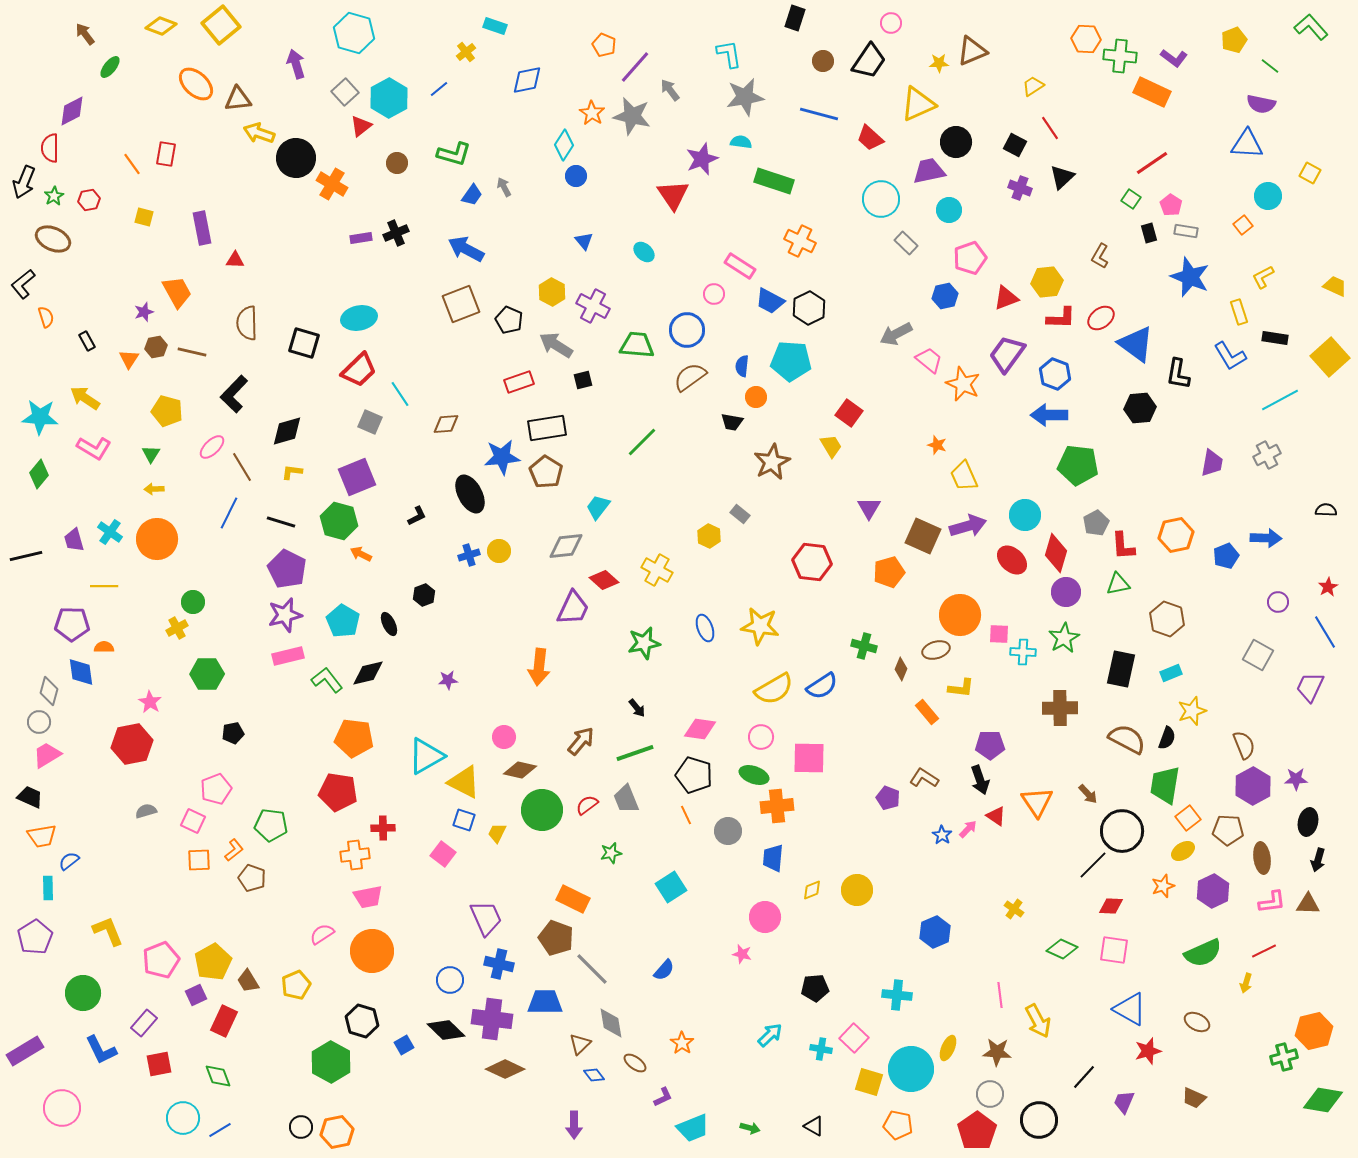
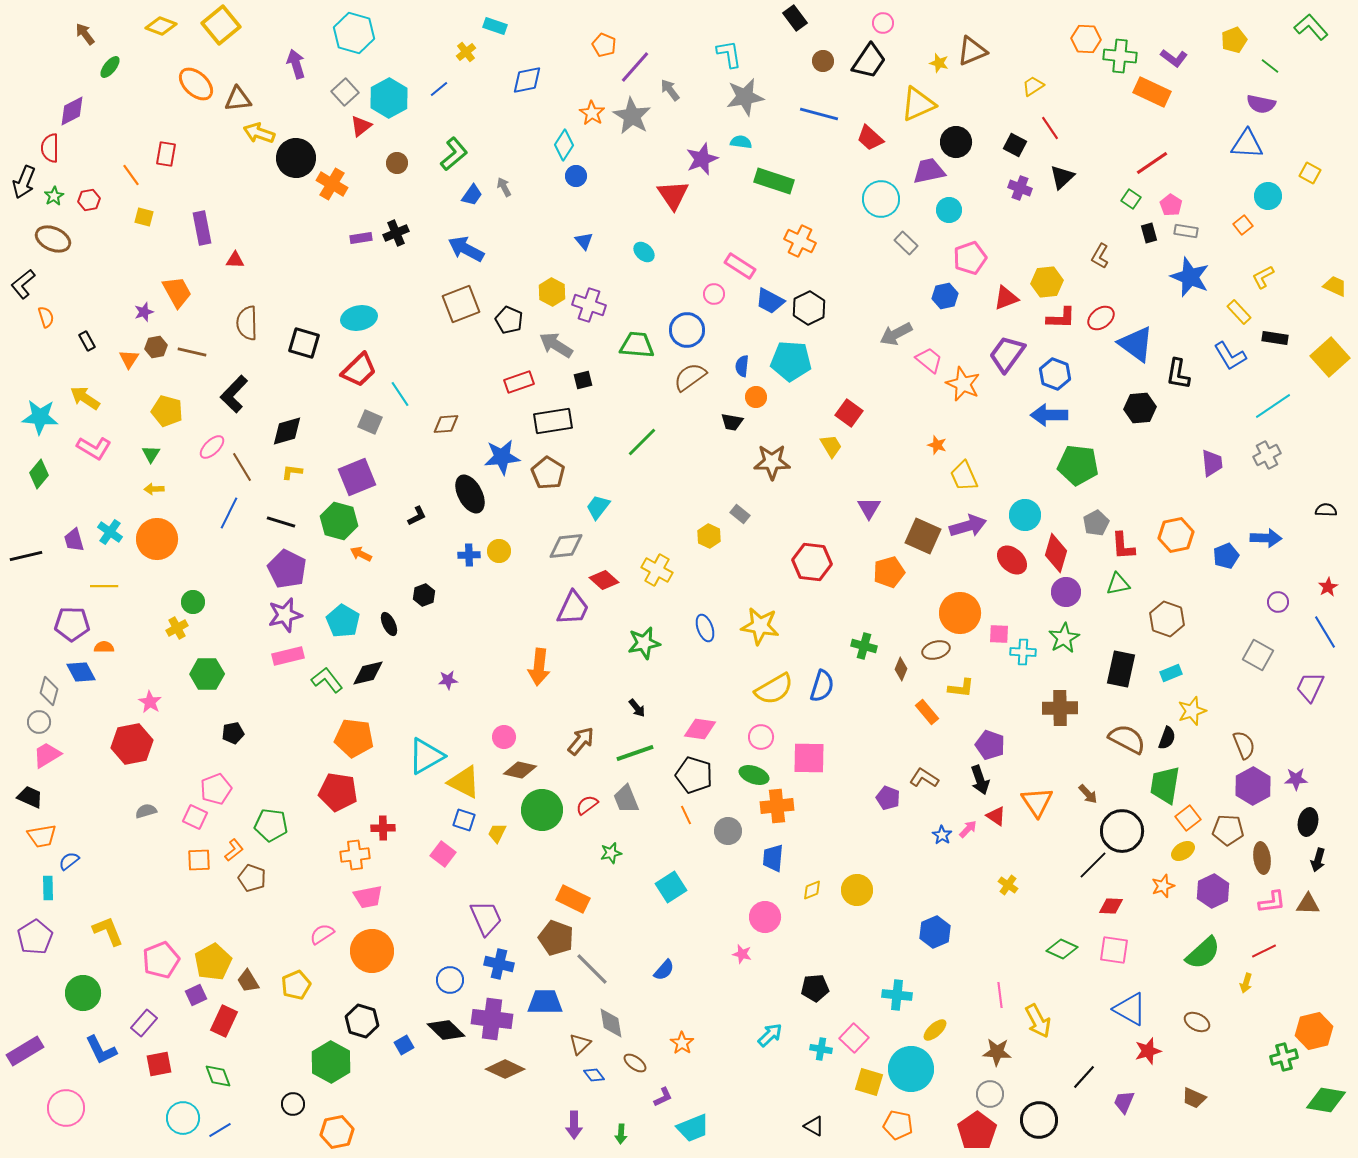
black rectangle at (795, 18): rotated 55 degrees counterclockwise
pink circle at (891, 23): moved 8 px left
yellow star at (939, 63): rotated 18 degrees clockwise
gray star at (632, 116): rotated 18 degrees clockwise
green L-shape at (454, 154): rotated 56 degrees counterclockwise
orange line at (132, 164): moved 1 px left, 11 px down
purple cross at (593, 306): moved 4 px left, 1 px up; rotated 8 degrees counterclockwise
yellow rectangle at (1239, 312): rotated 25 degrees counterclockwise
cyan line at (1280, 400): moved 7 px left, 6 px down; rotated 6 degrees counterclockwise
black rectangle at (547, 428): moved 6 px right, 7 px up
brown star at (772, 462): rotated 27 degrees clockwise
purple trapezoid at (1212, 463): rotated 16 degrees counterclockwise
brown pentagon at (546, 472): moved 2 px right, 1 px down
blue cross at (469, 555): rotated 15 degrees clockwise
orange circle at (960, 615): moved 2 px up
blue diamond at (81, 672): rotated 20 degrees counterclockwise
blue semicircle at (822, 686): rotated 40 degrees counterclockwise
purple pentagon at (990, 745): rotated 20 degrees clockwise
pink square at (193, 821): moved 2 px right, 4 px up
yellow cross at (1014, 909): moved 6 px left, 24 px up
green semicircle at (1203, 953): rotated 18 degrees counterclockwise
yellow ellipse at (948, 1048): moved 13 px left, 18 px up; rotated 25 degrees clockwise
green diamond at (1323, 1100): moved 3 px right
pink circle at (62, 1108): moved 4 px right
black circle at (301, 1127): moved 8 px left, 23 px up
green arrow at (750, 1128): moved 129 px left, 6 px down; rotated 78 degrees clockwise
